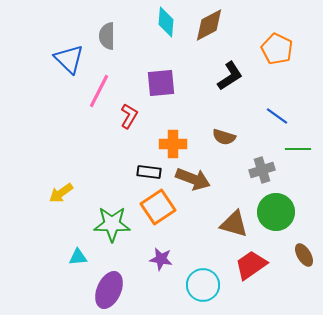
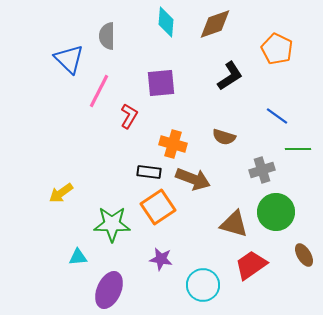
brown diamond: moved 6 px right, 1 px up; rotated 9 degrees clockwise
orange cross: rotated 16 degrees clockwise
